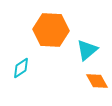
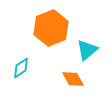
orange hexagon: moved 2 px up; rotated 24 degrees counterclockwise
orange diamond: moved 24 px left, 2 px up
